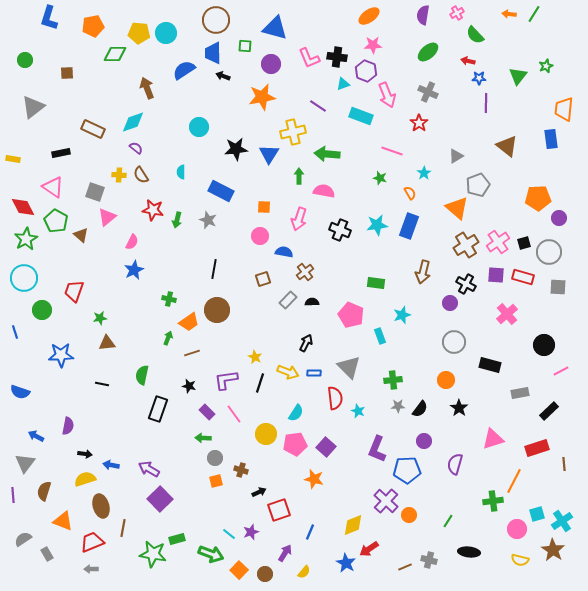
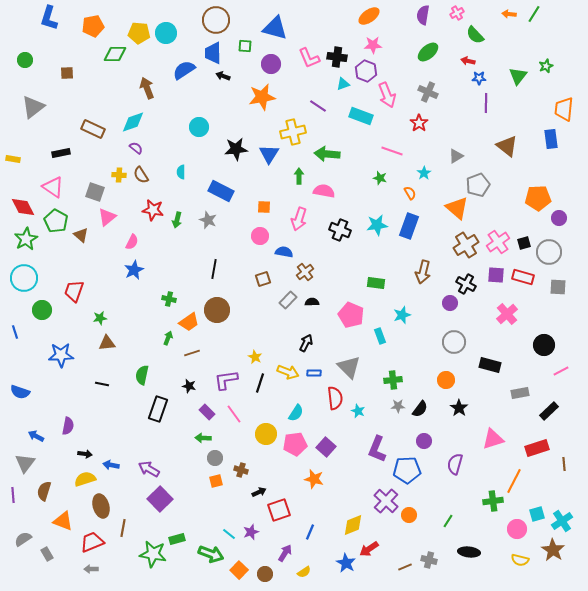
yellow semicircle at (304, 572): rotated 16 degrees clockwise
